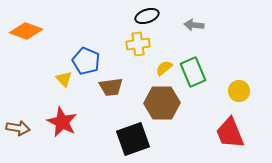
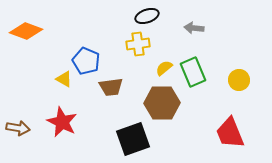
gray arrow: moved 3 px down
yellow triangle: rotated 18 degrees counterclockwise
yellow circle: moved 11 px up
